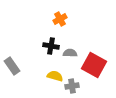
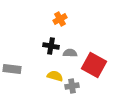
gray rectangle: moved 3 px down; rotated 48 degrees counterclockwise
